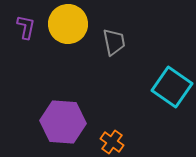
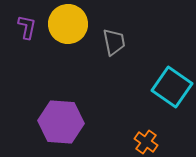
purple L-shape: moved 1 px right
purple hexagon: moved 2 px left
orange cross: moved 34 px right
